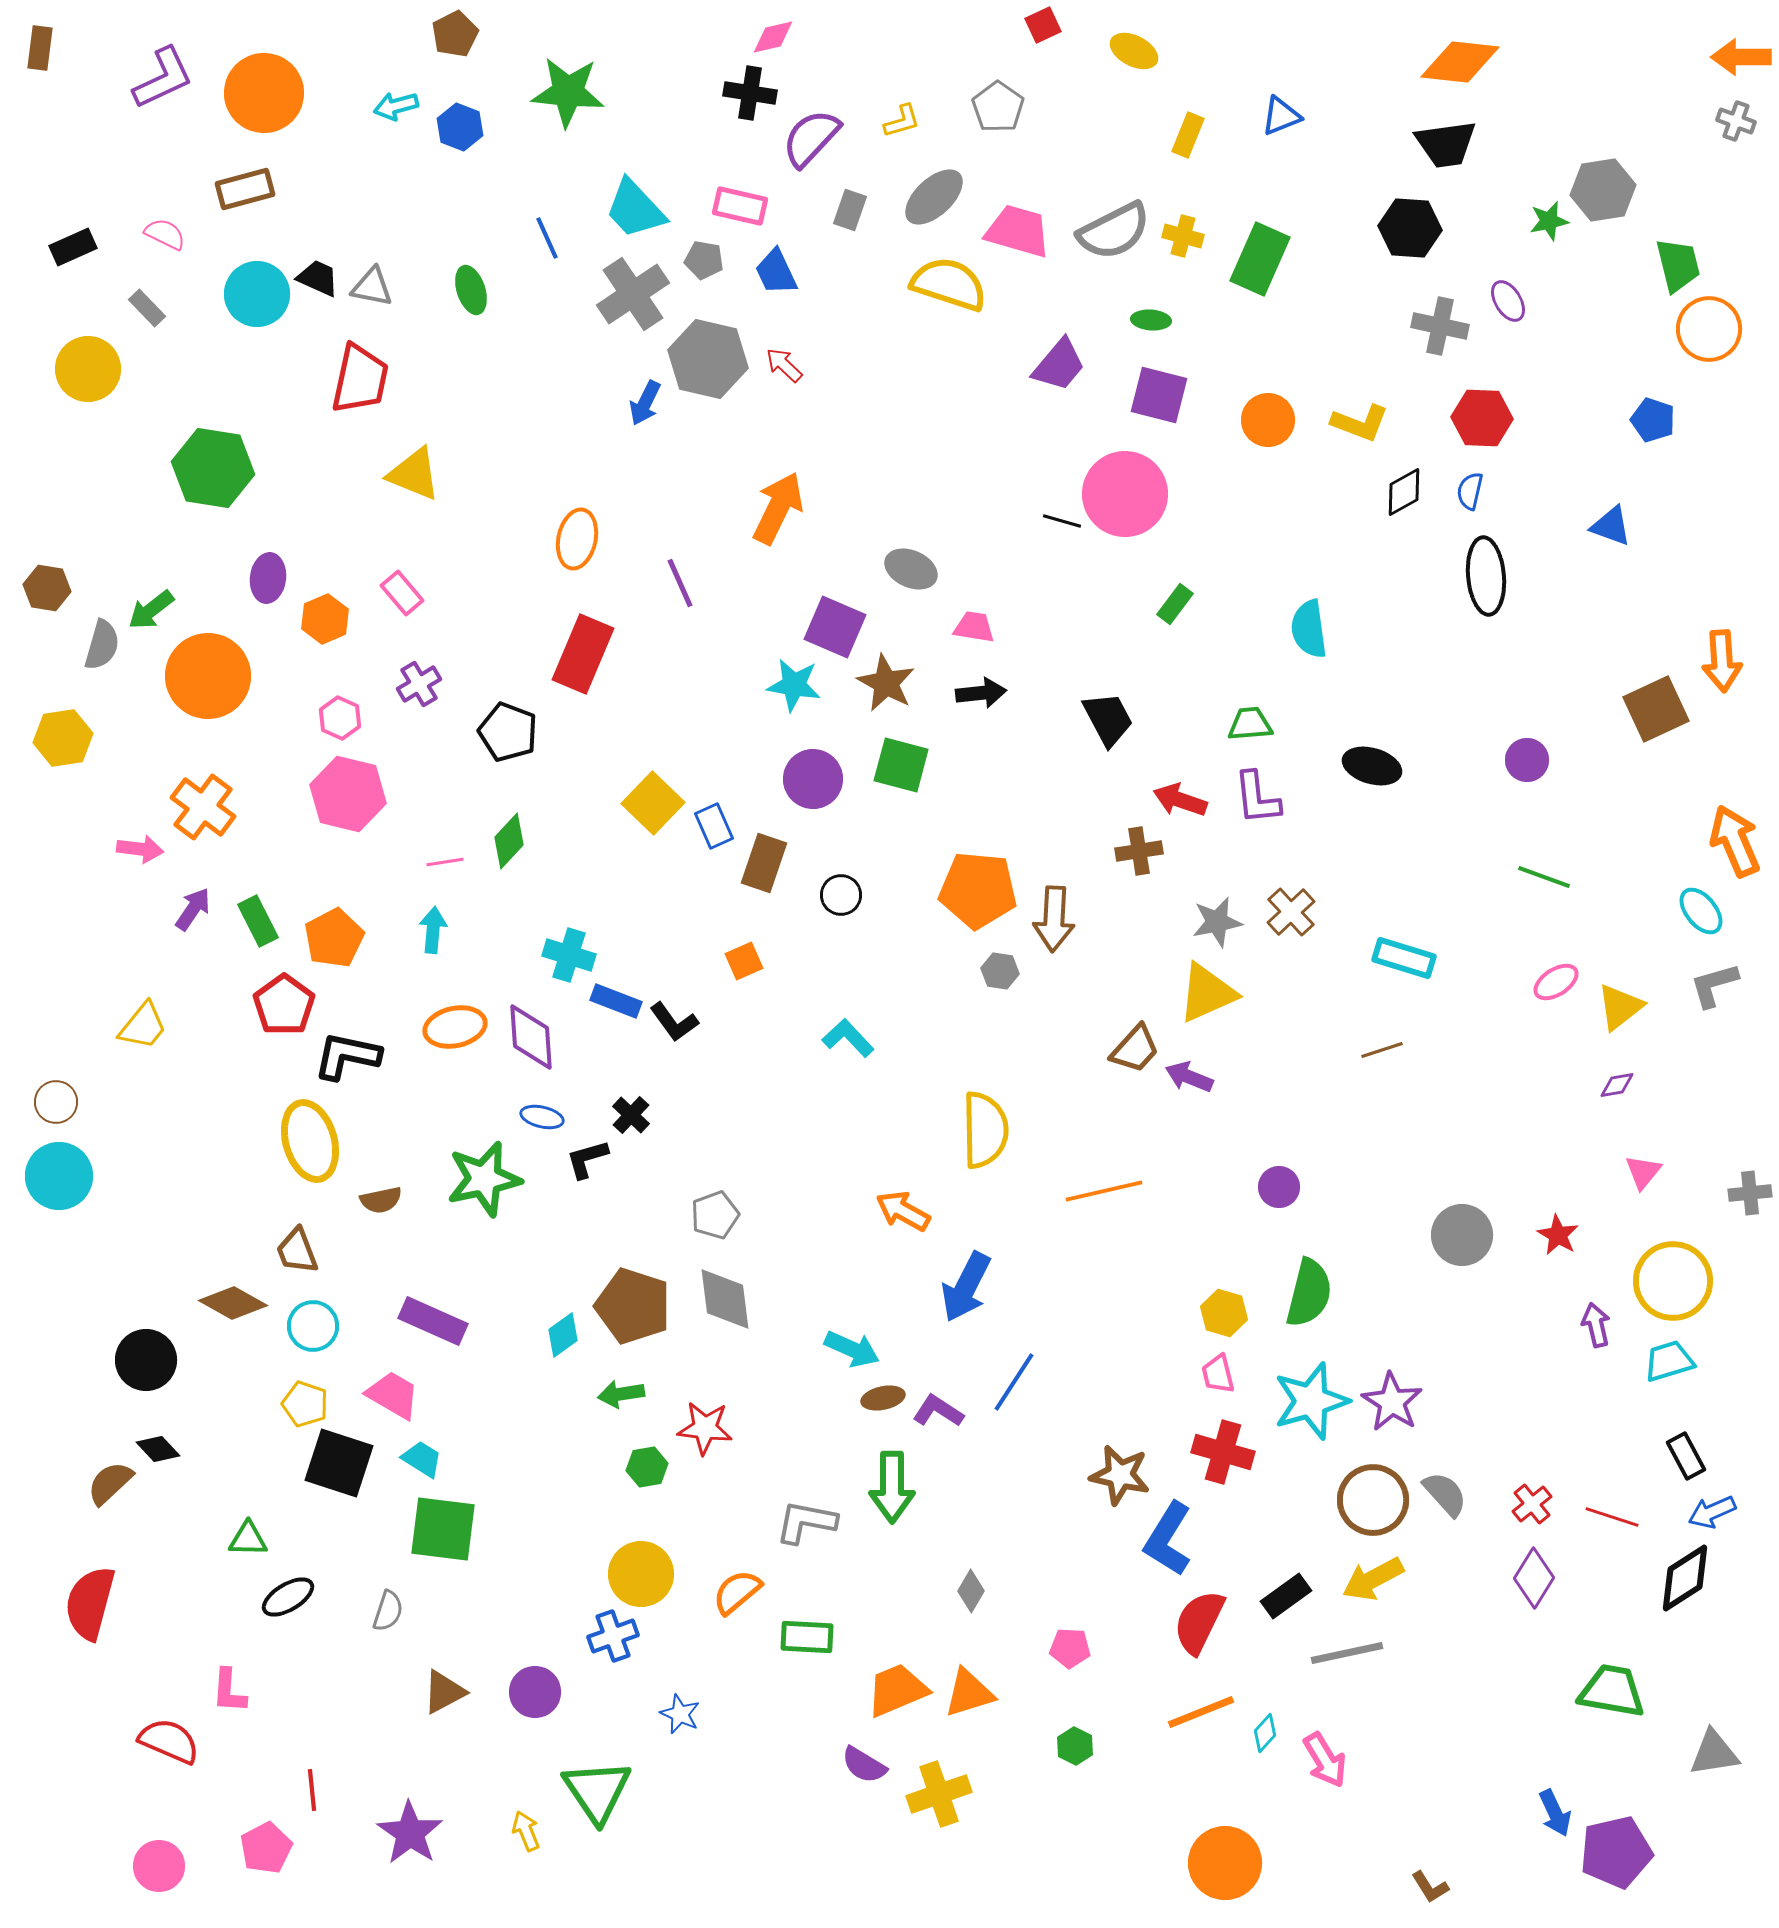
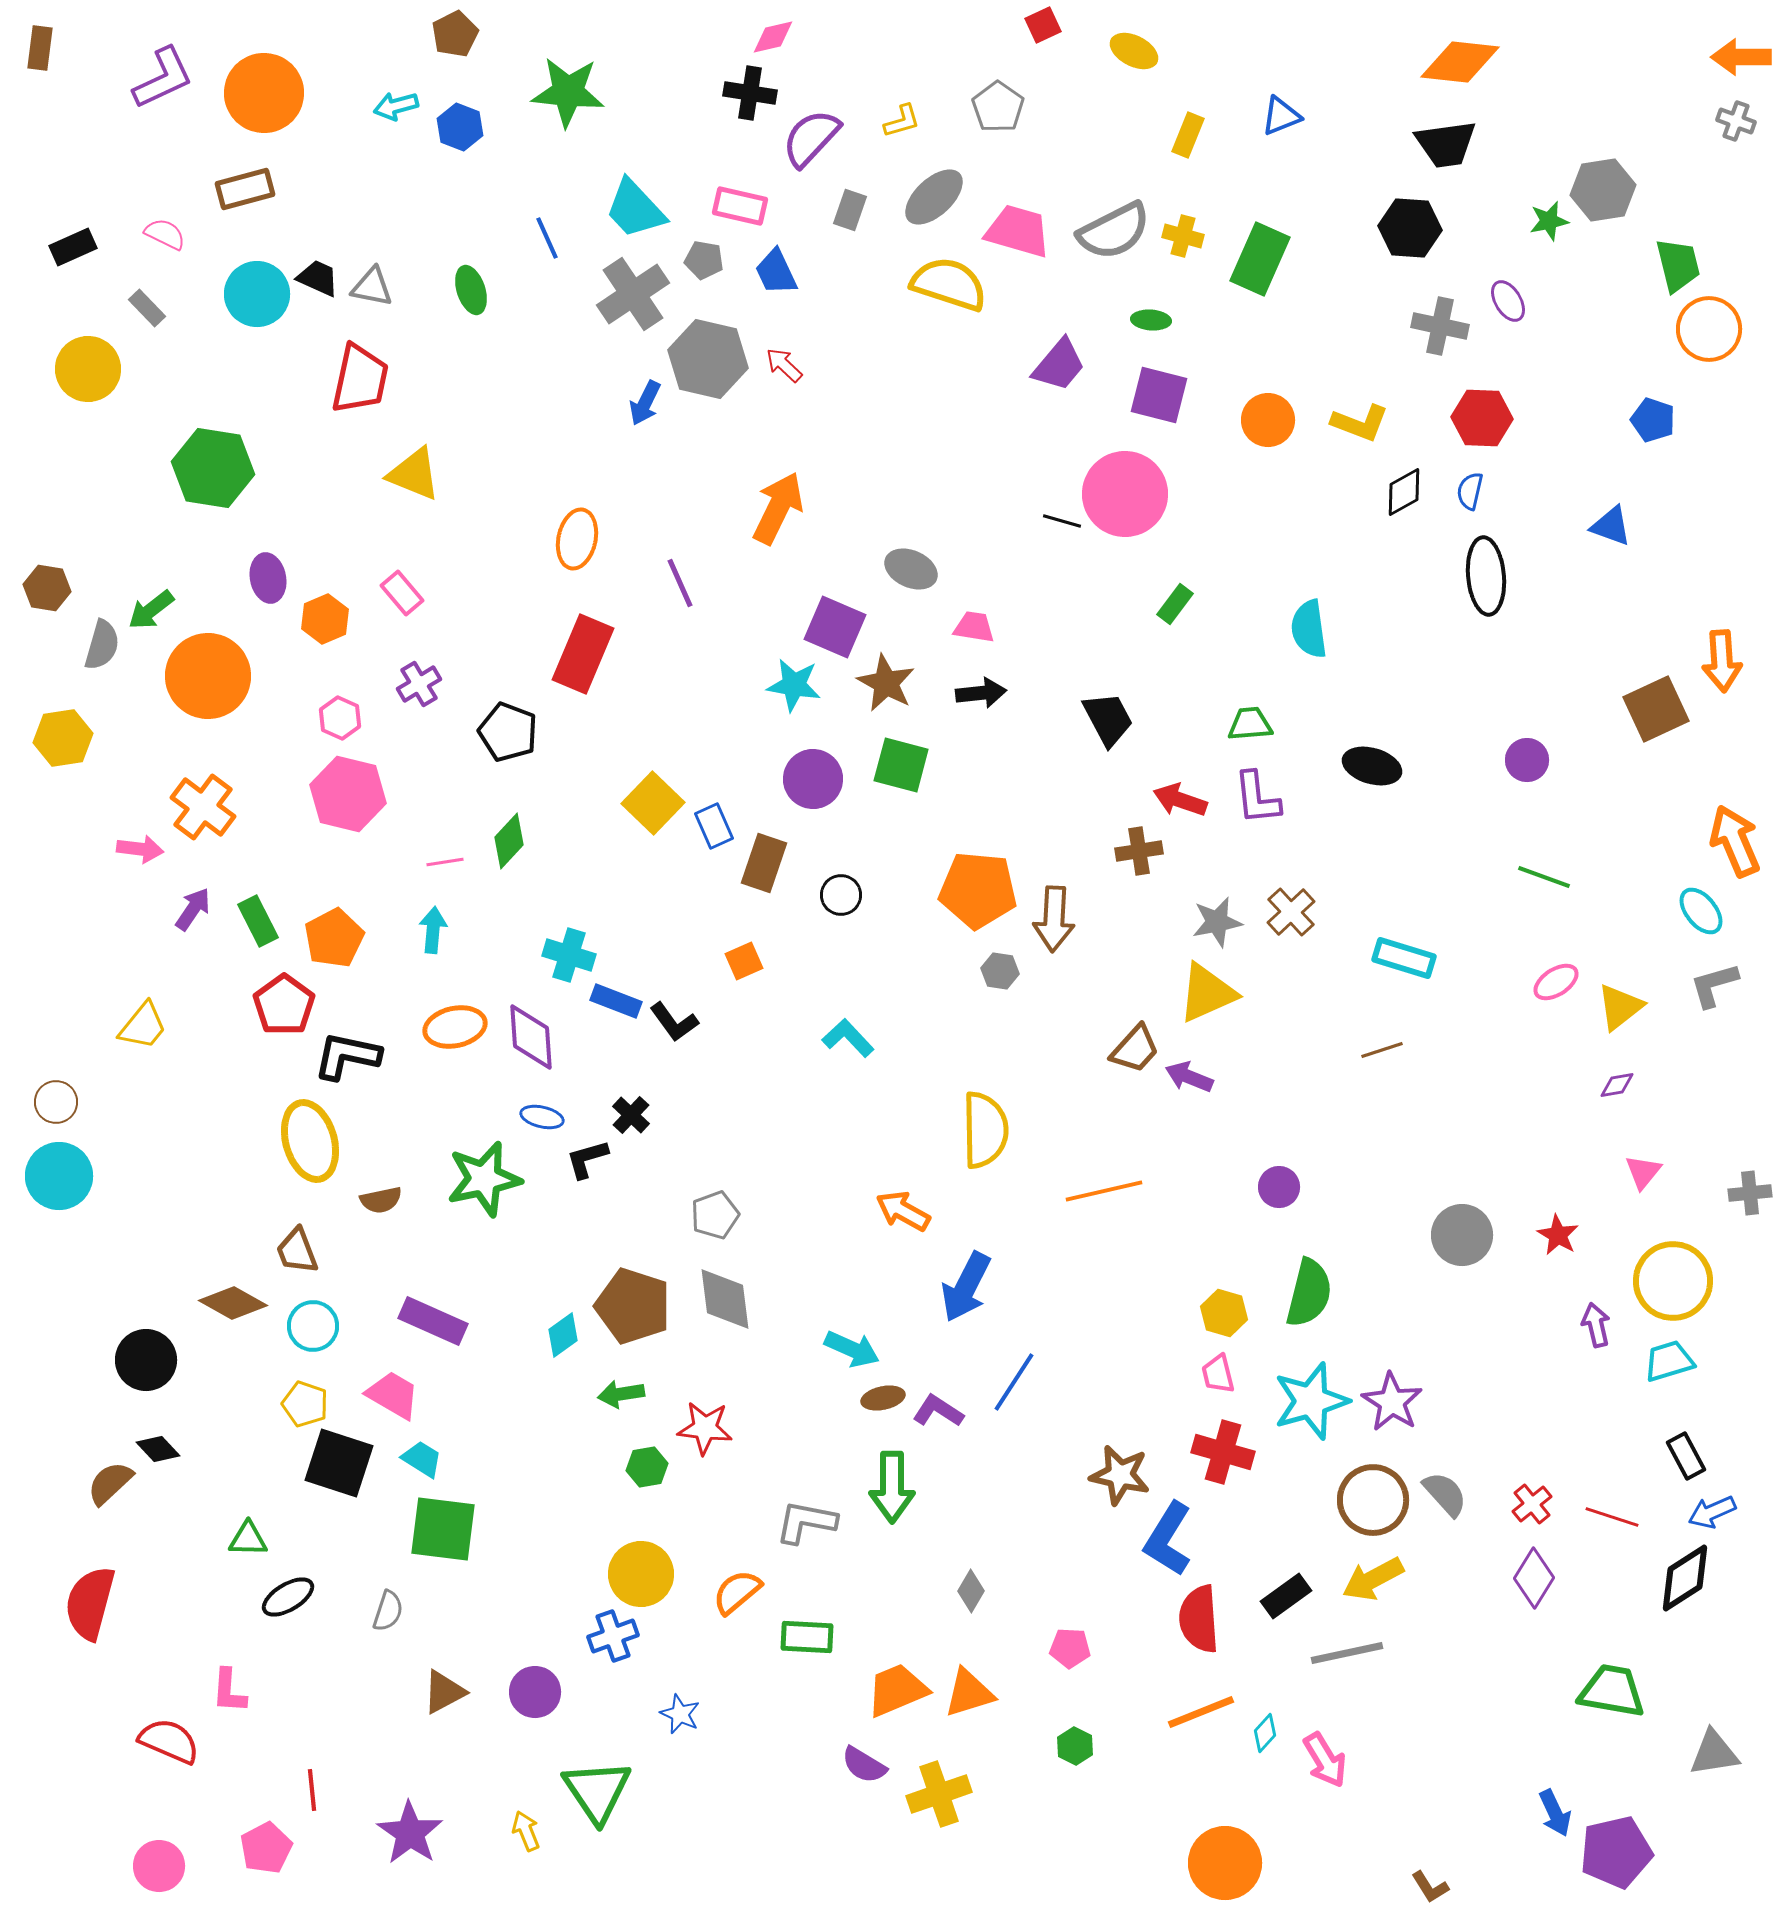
purple ellipse at (268, 578): rotated 18 degrees counterclockwise
red semicircle at (1199, 1622): moved 3 px up; rotated 30 degrees counterclockwise
